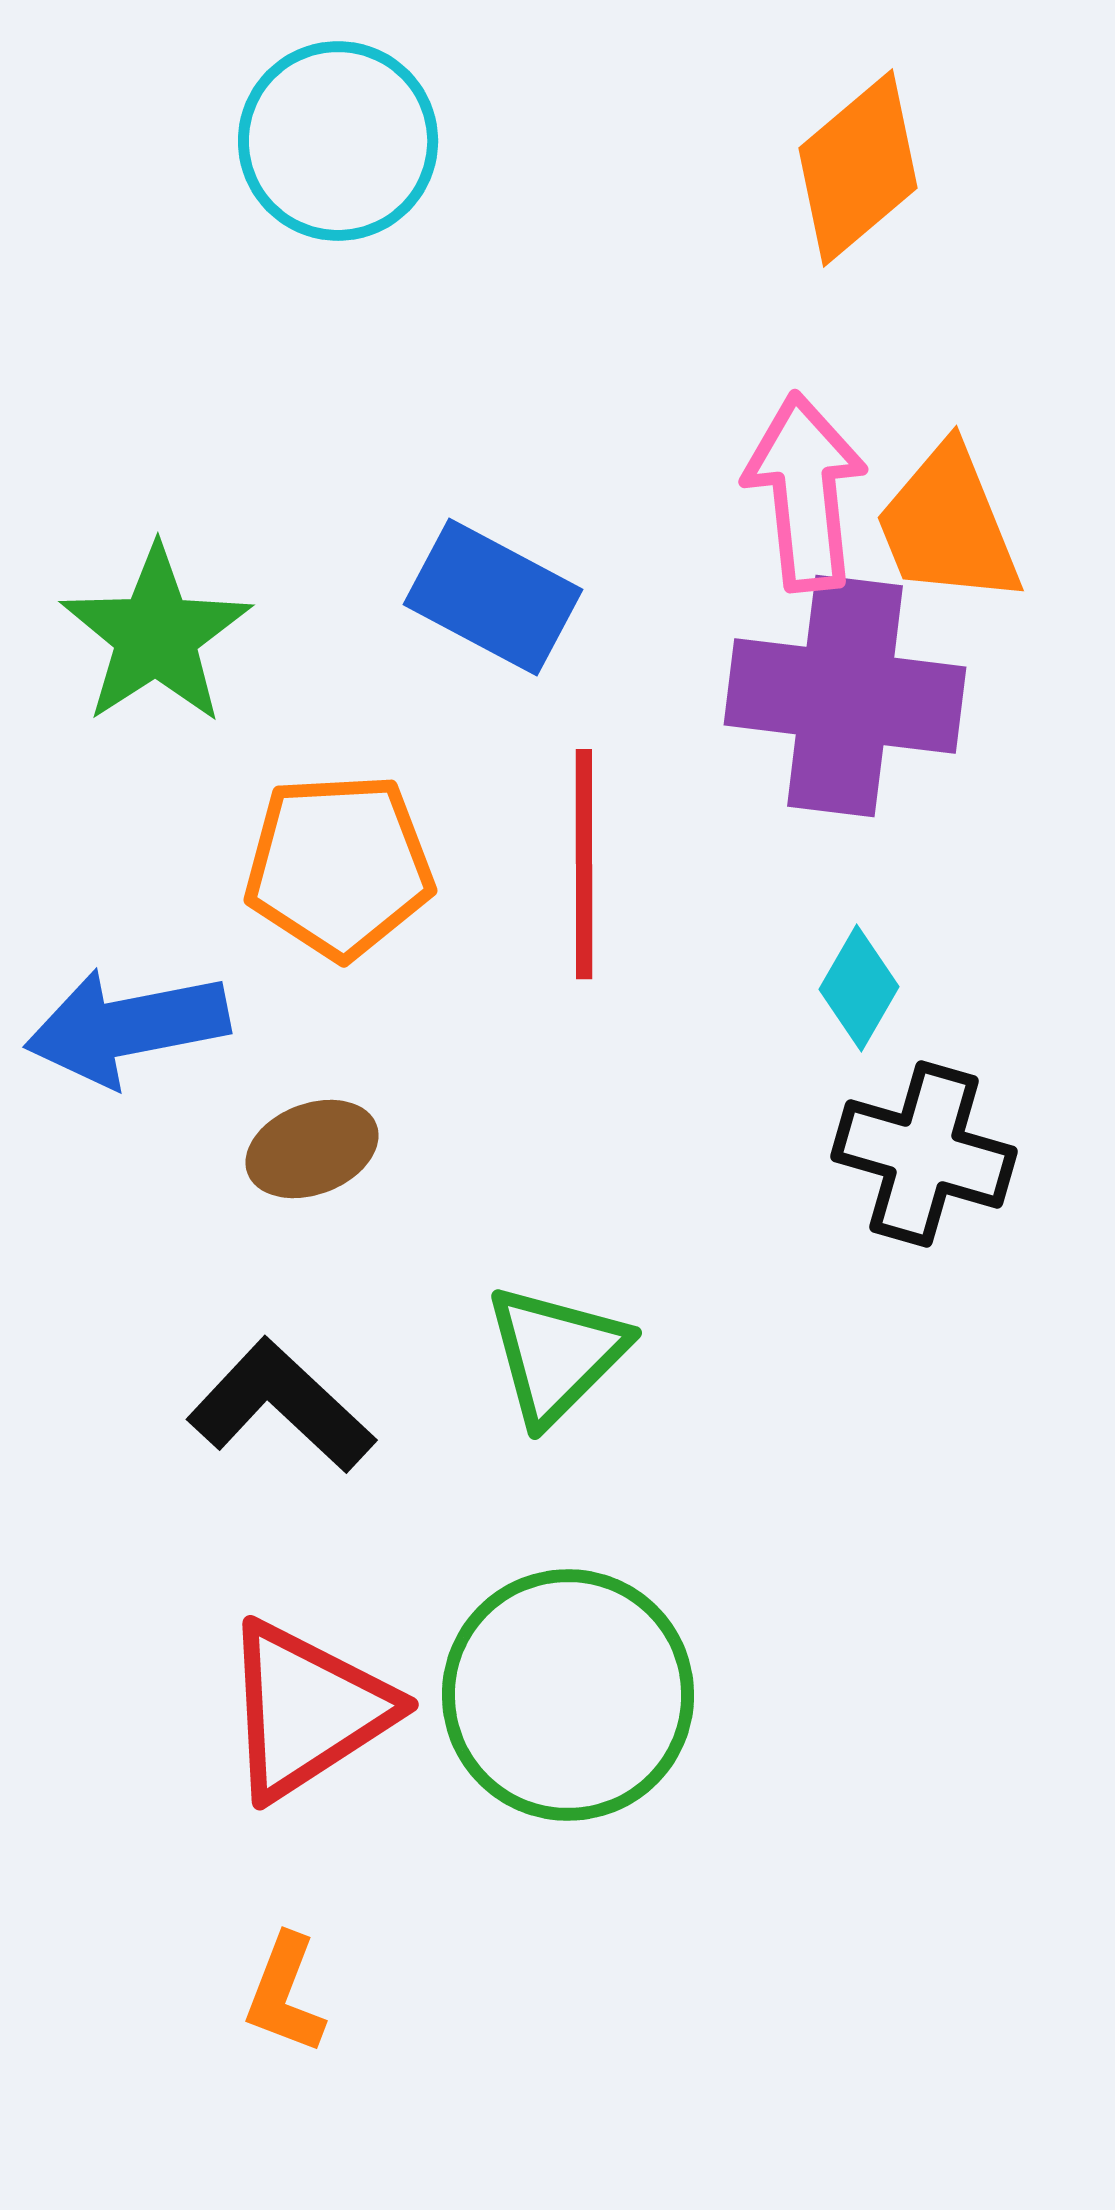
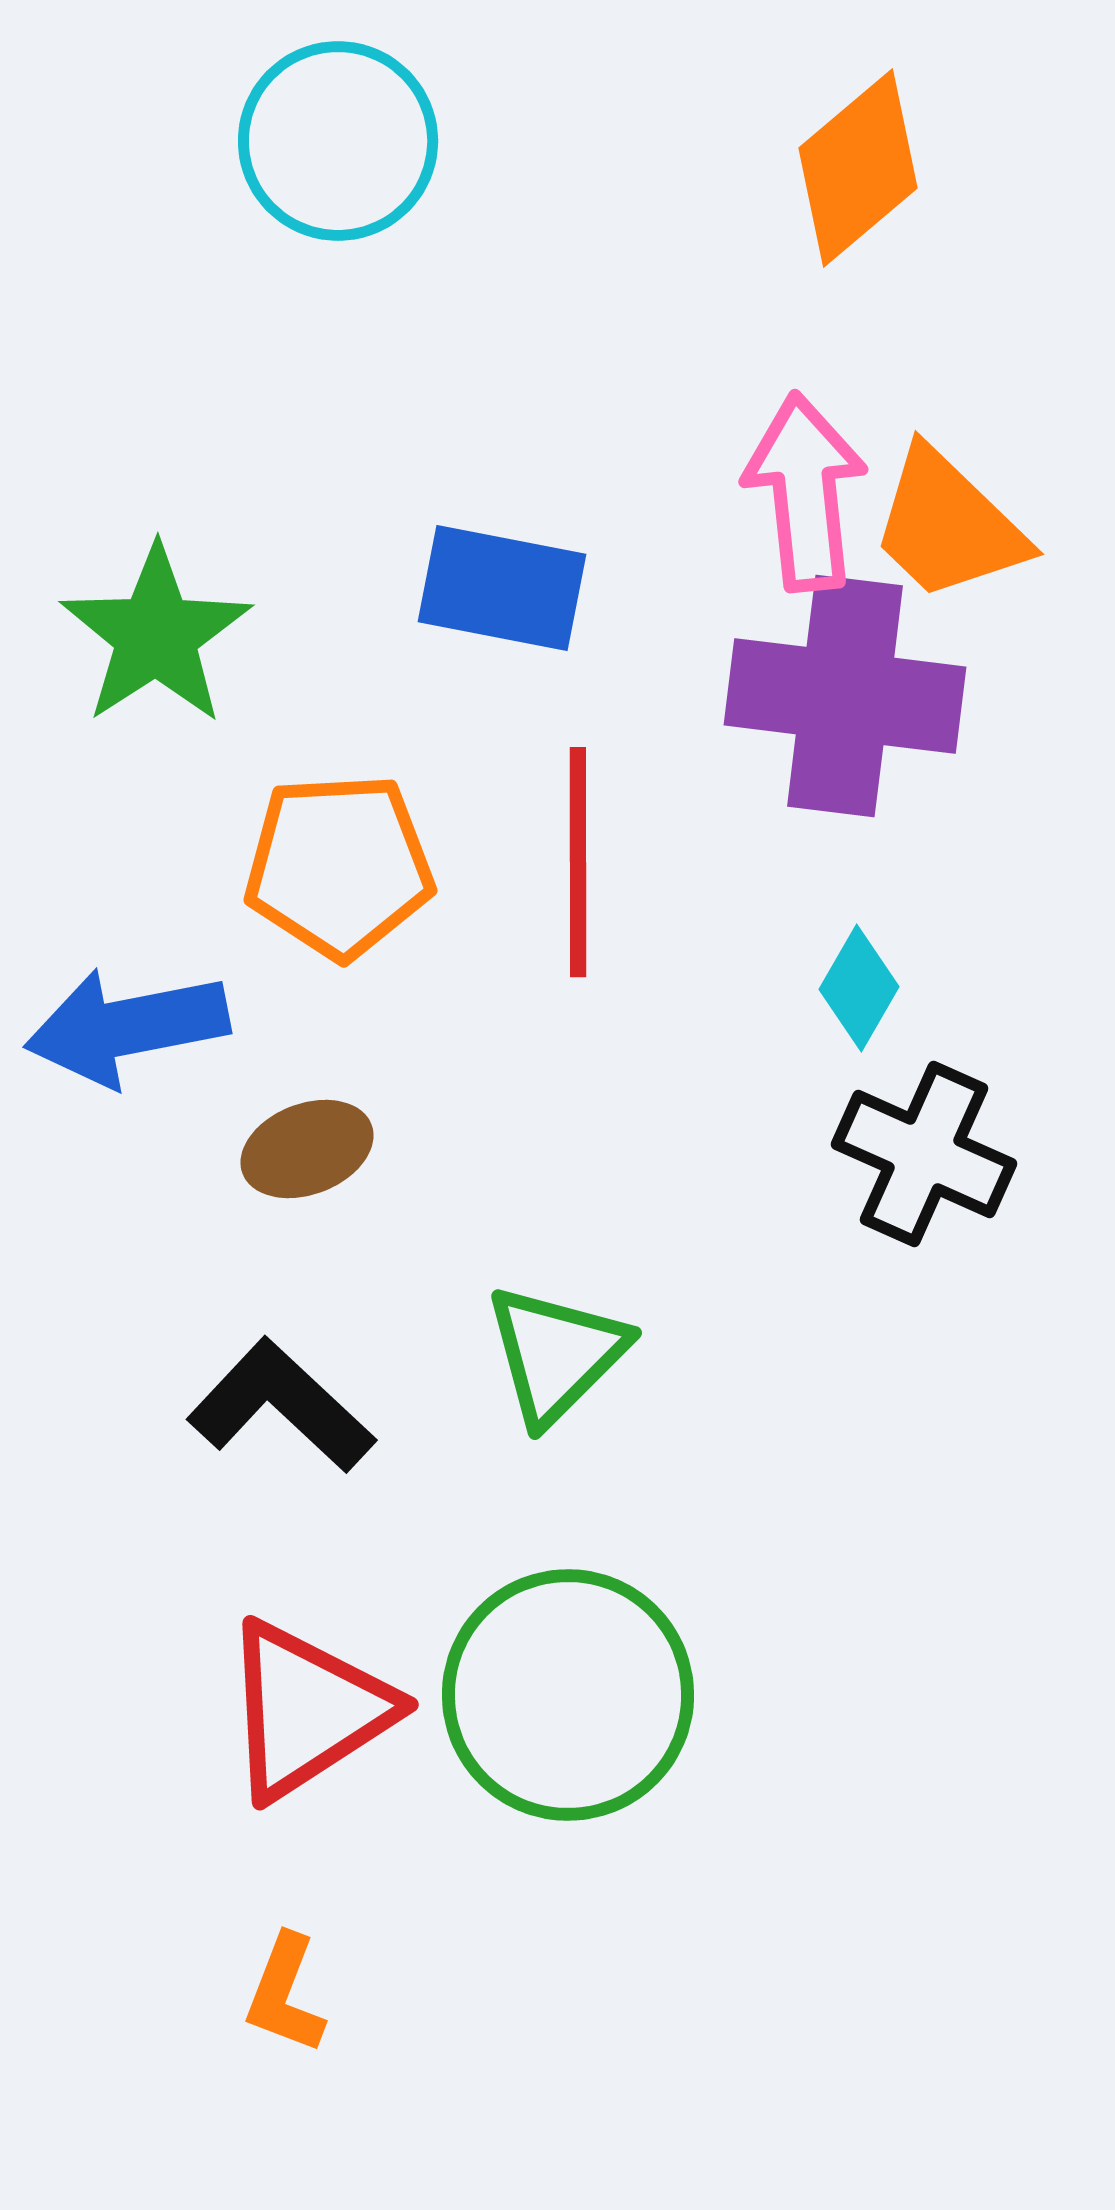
orange trapezoid: rotated 24 degrees counterclockwise
blue rectangle: moved 9 px right, 9 px up; rotated 17 degrees counterclockwise
red line: moved 6 px left, 2 px up
brown ellipse: moved 5 px left
black cross: rotated 8 degrees clockwise
